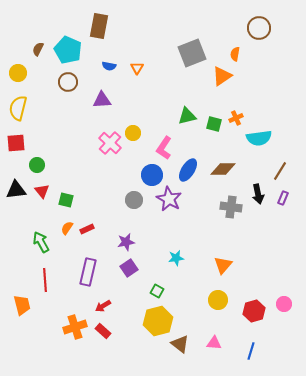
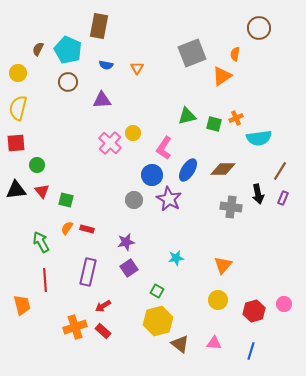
blue semicircle at (109, 66): moved 3 px left, 1 px up
red rectangle at (87, 229): rotated 40 degrees clockwise
